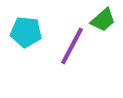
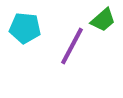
cyan pentagon: moved 1 px left, 4 px up
